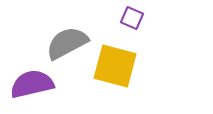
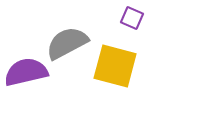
purple semicircle: moved 6 px left, 12 px up
